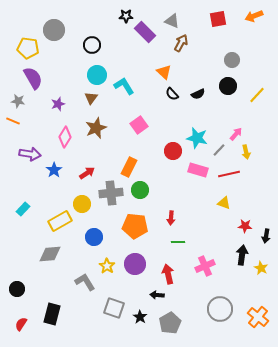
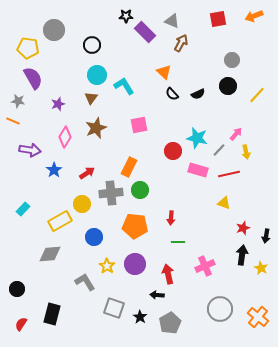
pink square at (139, 125): rotated 24 degrees clockwise
purple arrow at (30, 154): moved 4 px up
red star at (245, 226): moved 2 px left, 2 px down; rotated 24 degrees counterclockwise
